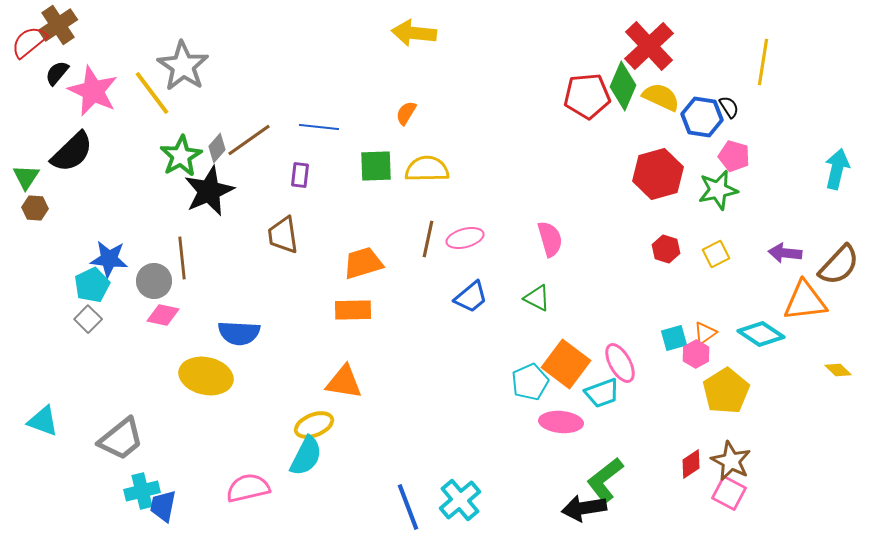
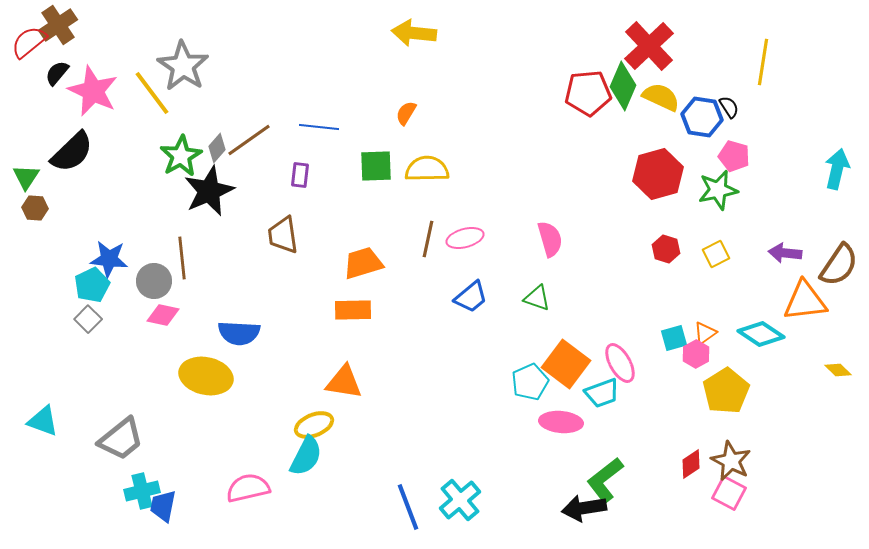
red pentagon at (587, 96): moved 1 px right, 3 px up
brown semicircle at (839, 265): rotated 9 degrees counterclockwise
green triangle at (537, 298): rotated 8 degrees counterclockwise
